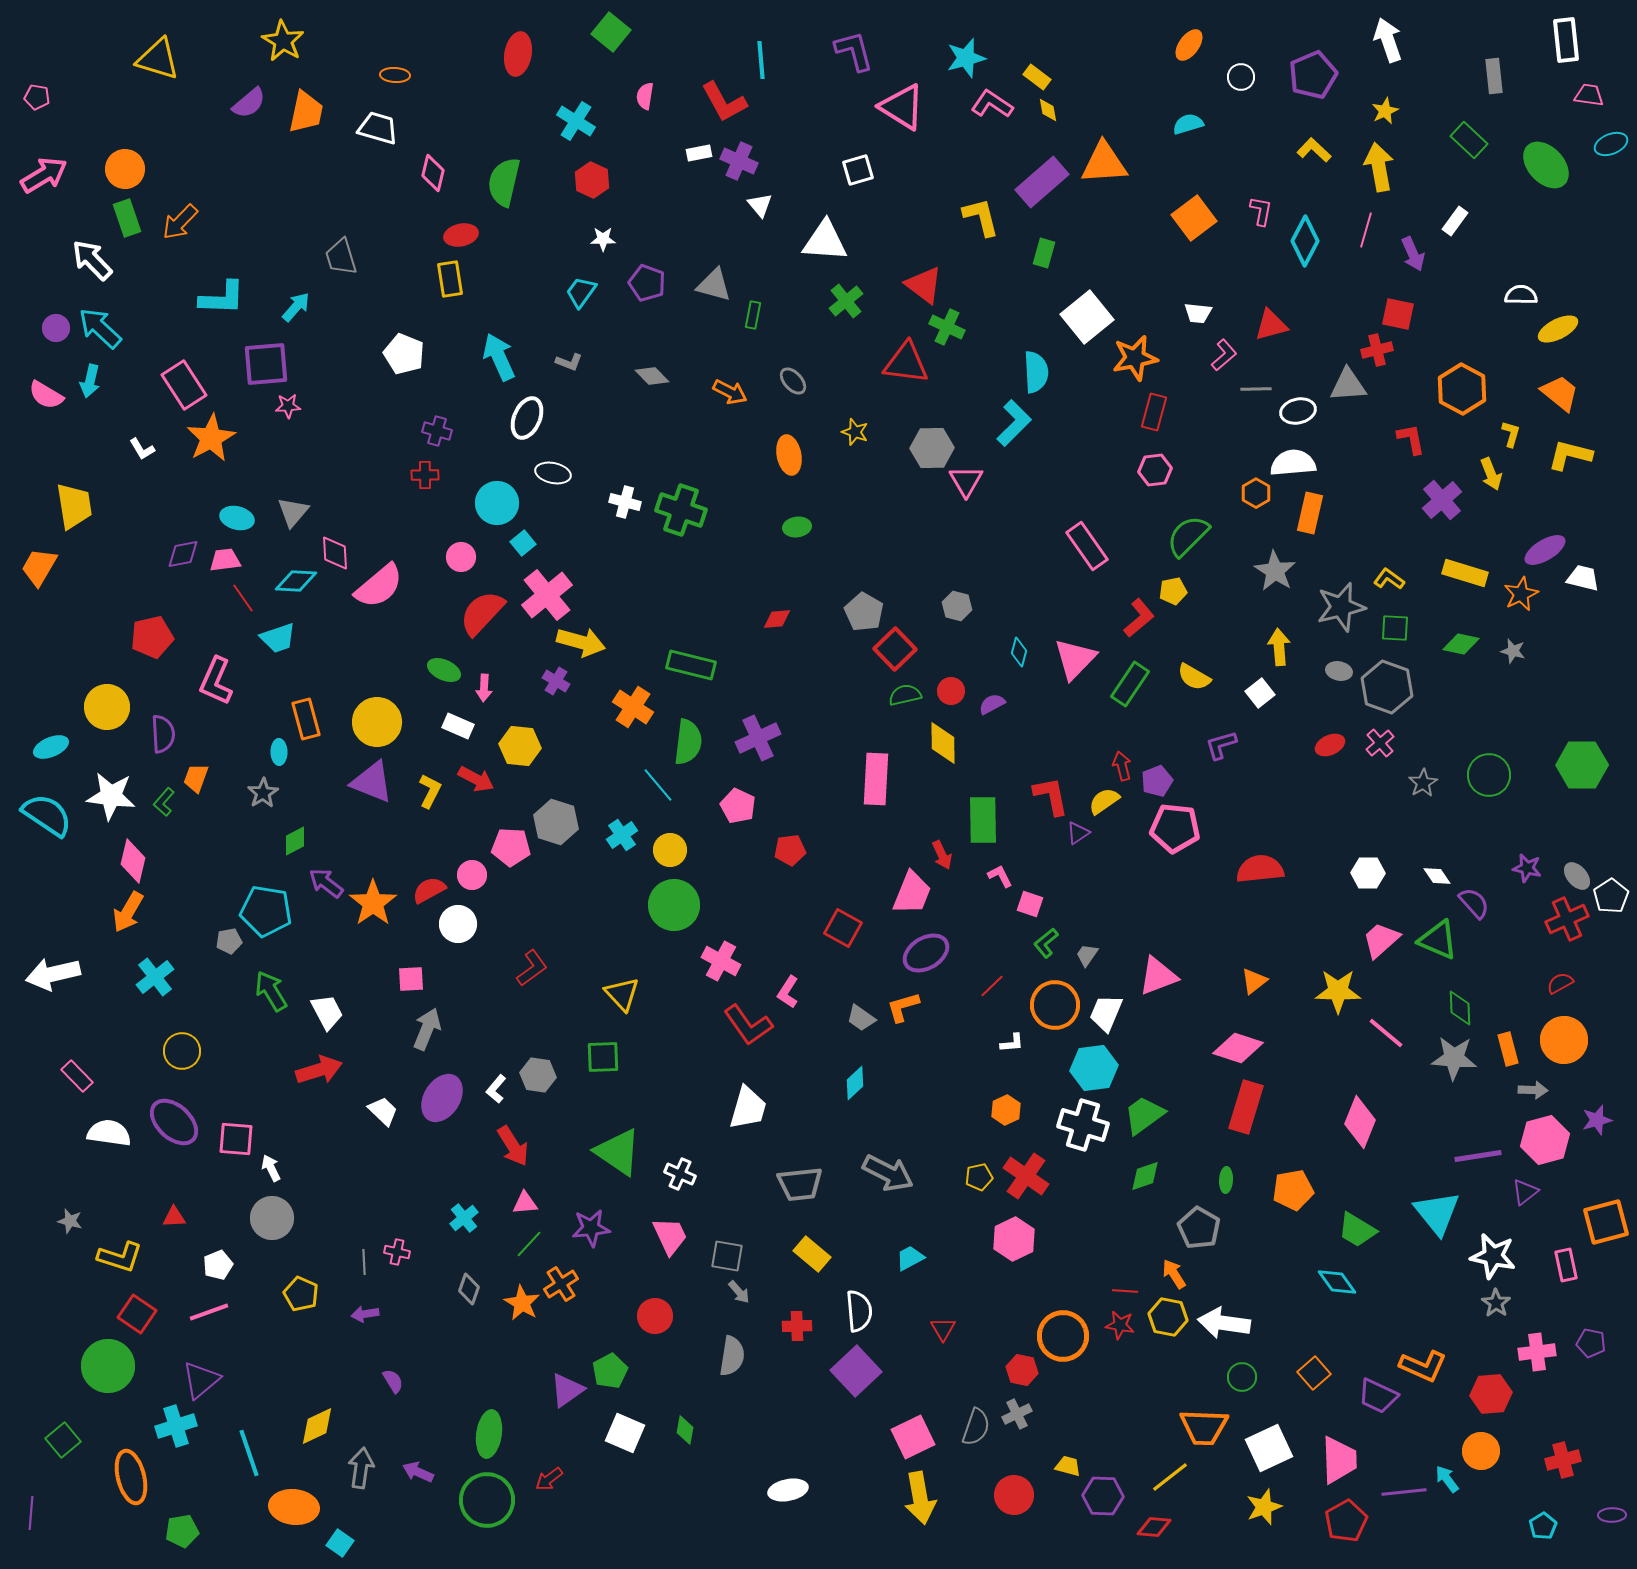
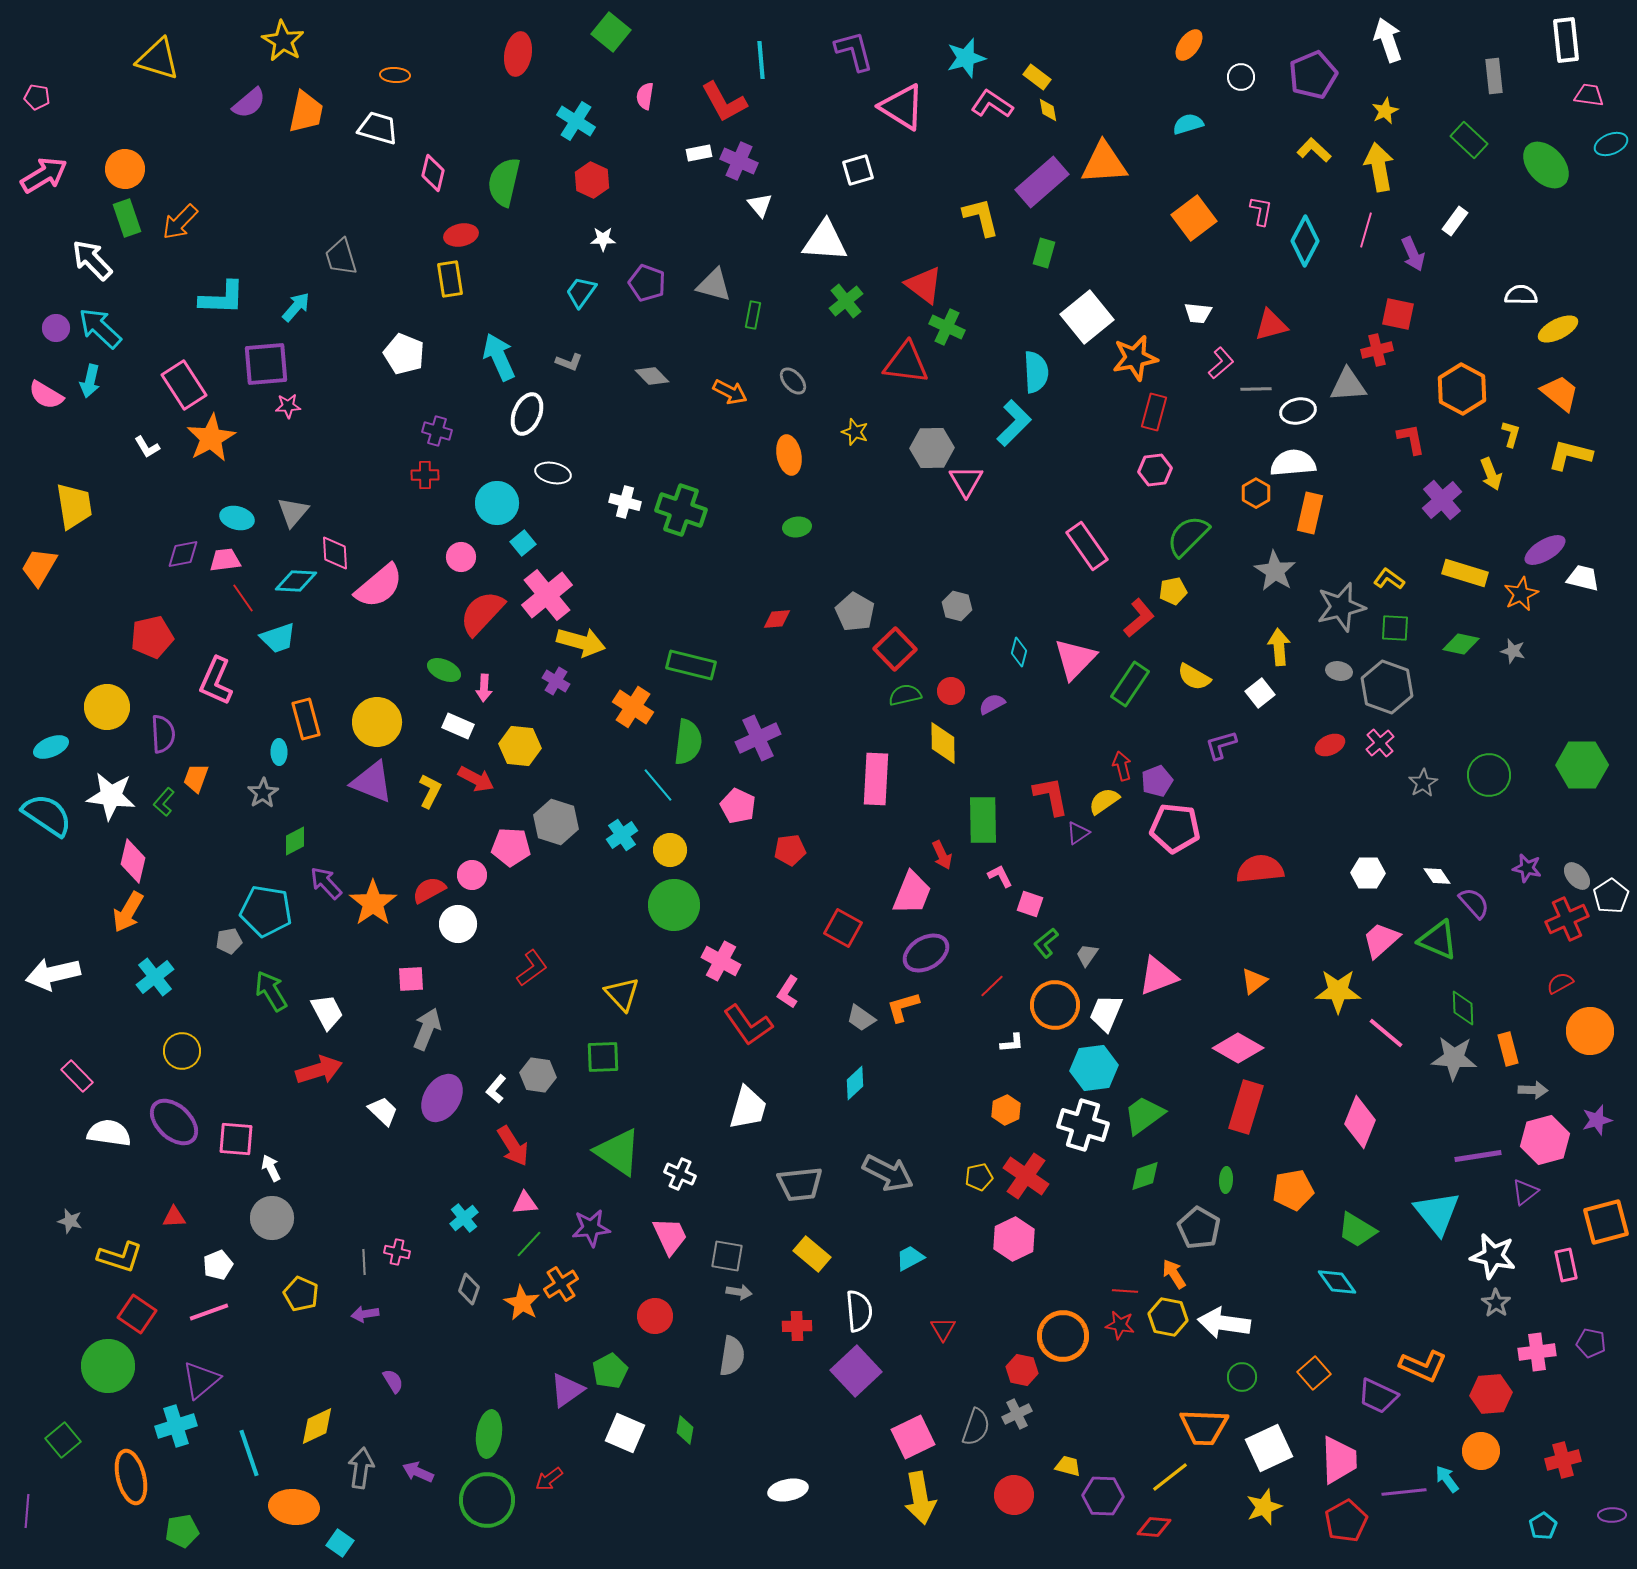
pink L-shape at (1224, 355): moved 3 px left, 8 px down
white ellipse at (527, 418): moved 4 px up
white L-shape at (142, 449): moved 5 px right, 2 px up
gray pentagon at (864, 612): moved 9 px left
purple arrow at (326, 883): rotated 9 degrees clockwise
green diamond at (1460, 1008): moved 3 px right
orange circle at (1564, 1040): moved 26 px right, 9 px up
pink diamond at (1238, 1048): rotated 12 degrees clockwise
gray arrow at (739, 1292): rotated 40 degrees counterclockwise
purple line at (31, 1513): moved 4 px left, 2 px up
